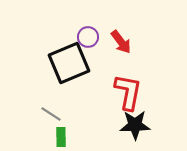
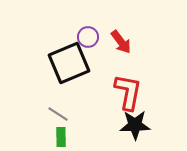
gray line: moved 7 px right
